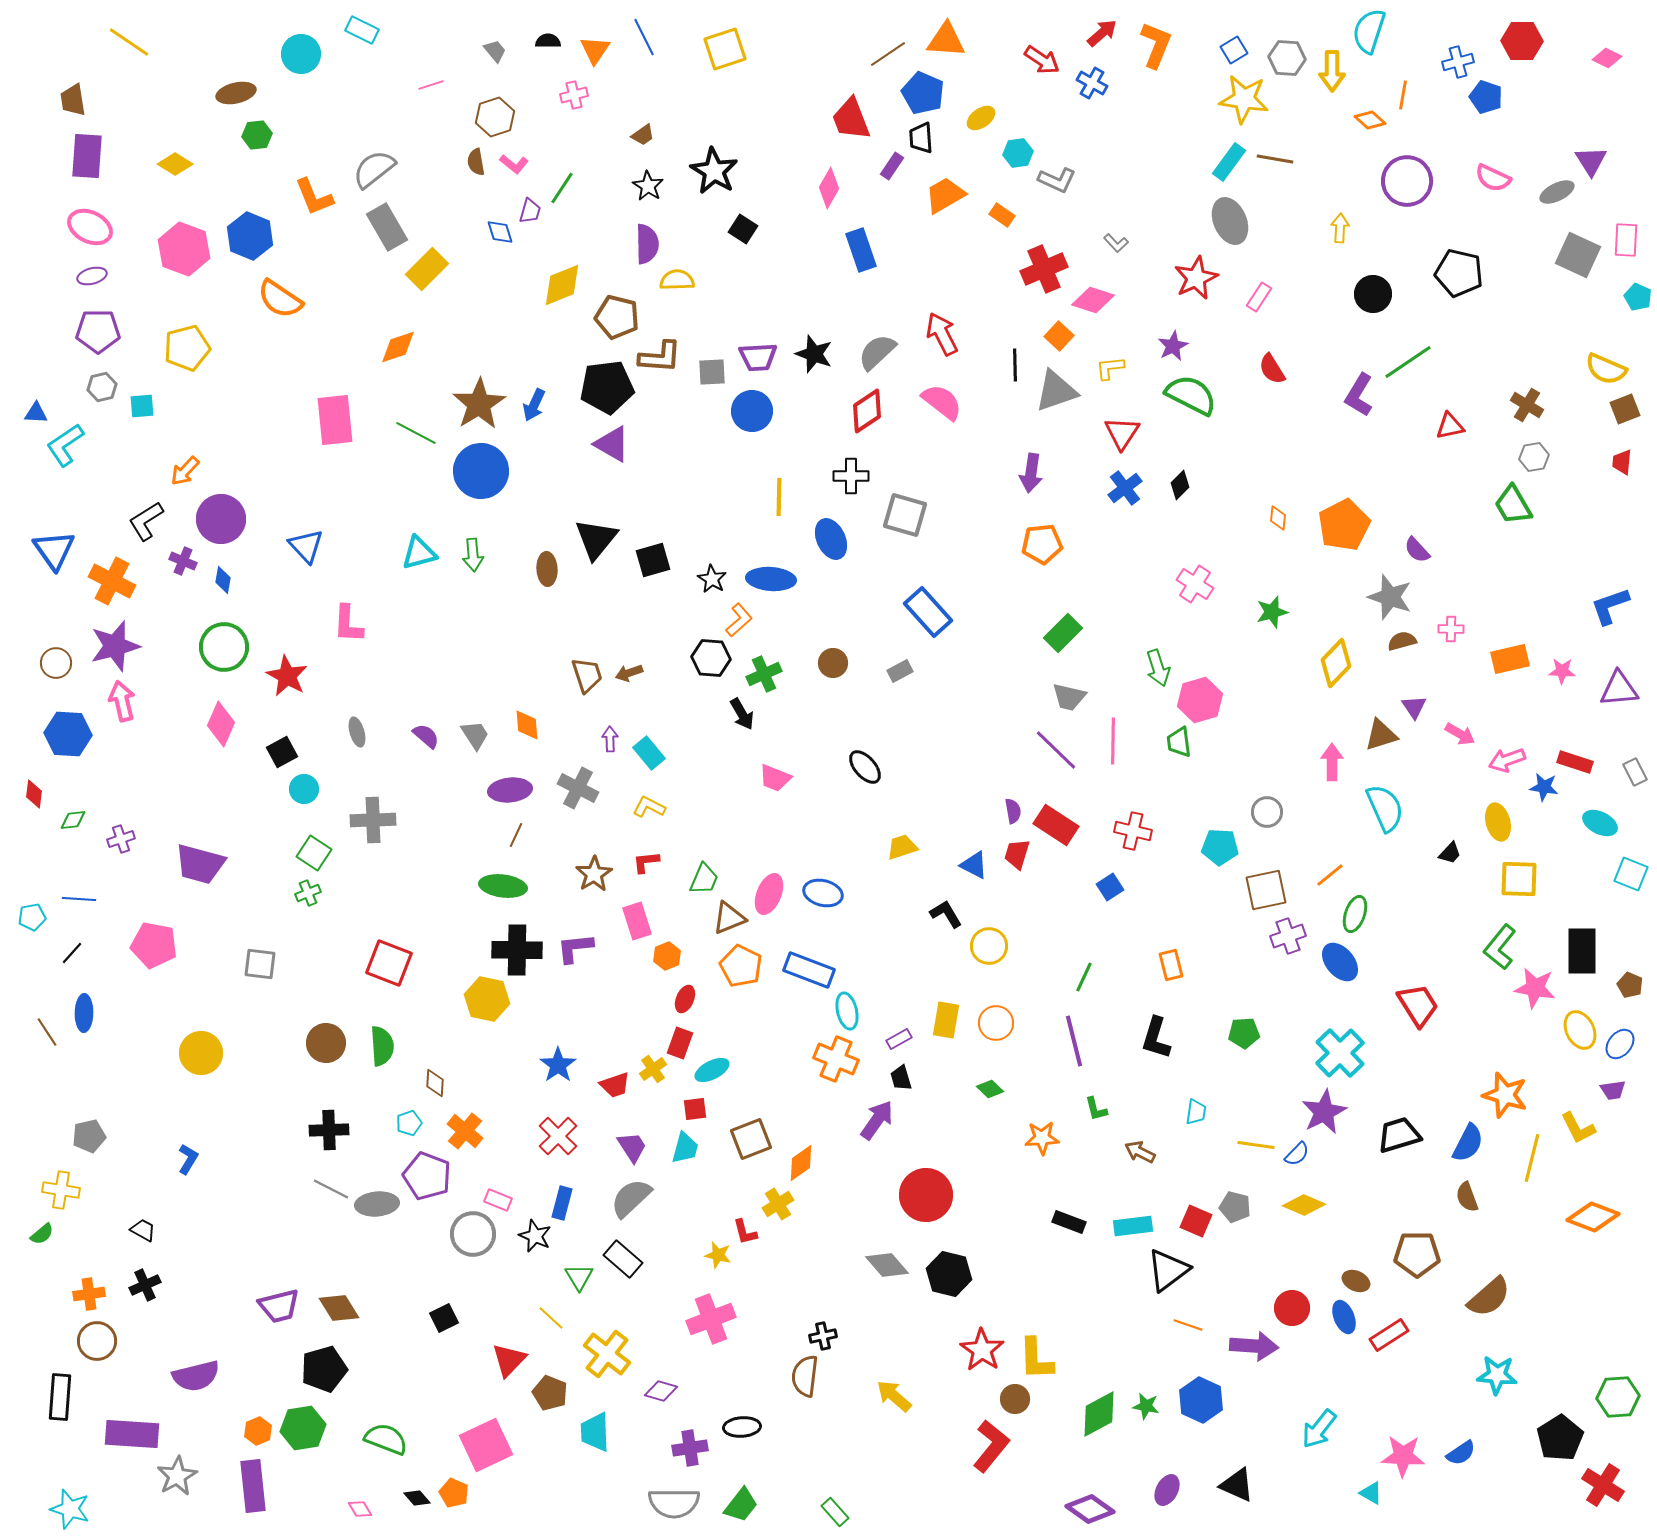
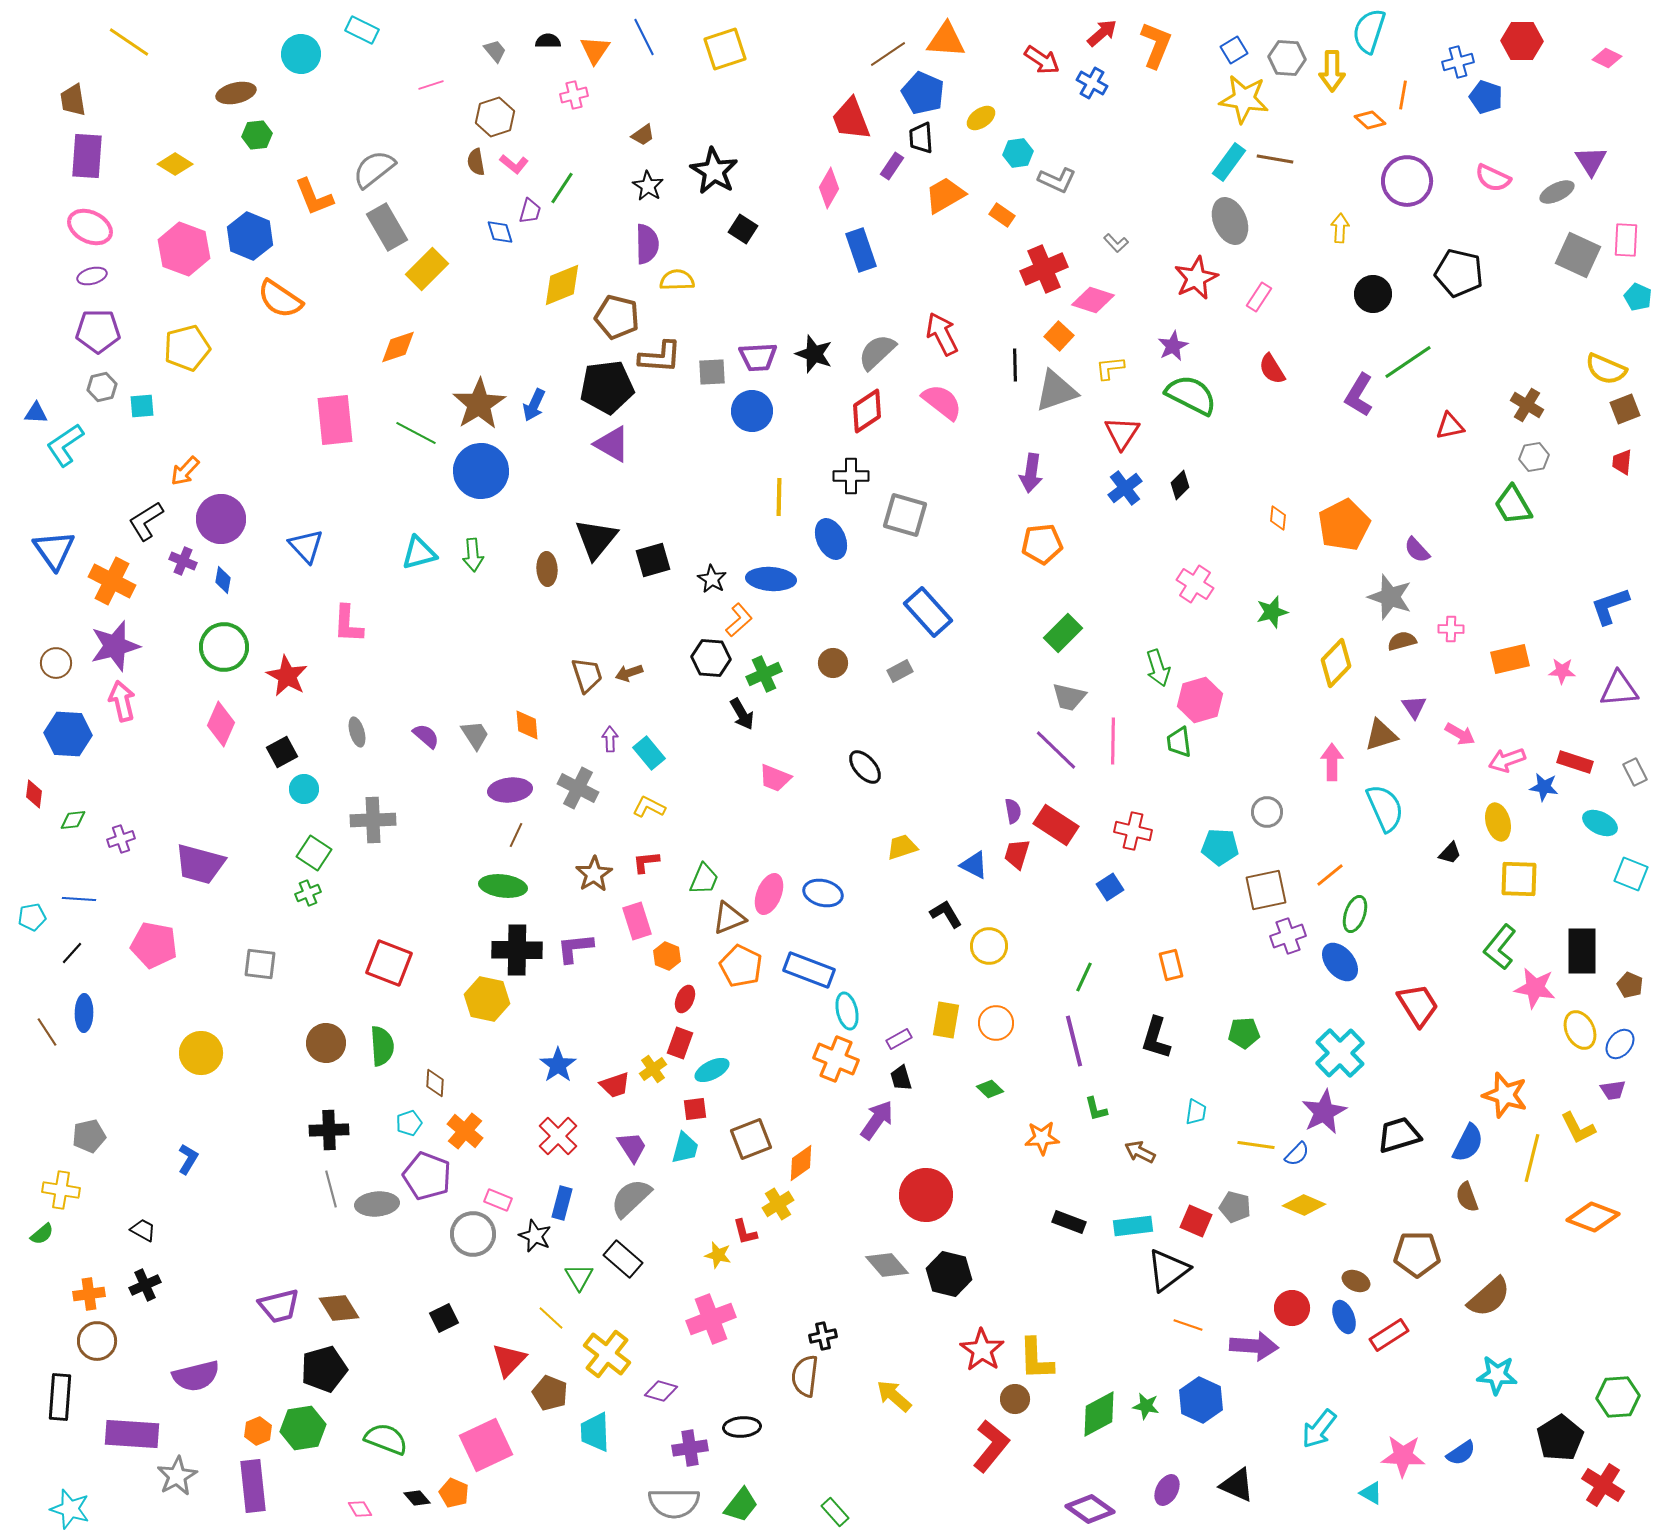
orange hexagon at (667, 956): rotated 16 degrees counterclockwise
gray line at (331, 1189): rotated 48 degrees clockwise
